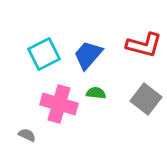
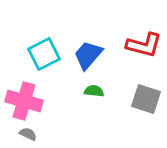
green semicircle: moved 2 px left, 2 px up
gray square: rotated 20 degrees counterclockwise
pink cross: moved 35 px left, 3 px up
gray semicircle: moved 1 px right, 1 px up
